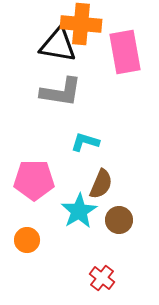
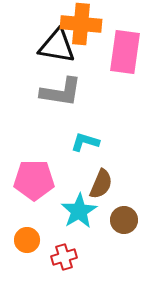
black triangle: moved 1 px left, 1 px down
pink rectangle: rotated 18 degrees clockwise
brown circle: moved 5 px right
red cross: moved 38 px left, 21 px up; rotated 35 degrees clockwise
